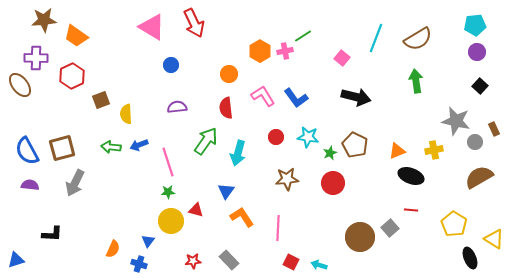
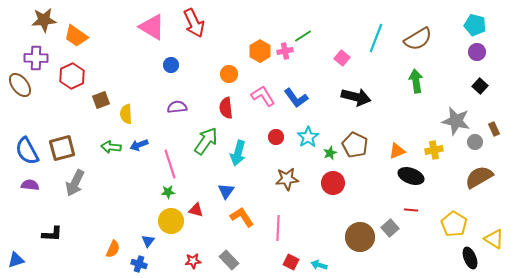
cyan pentagon at (475, 25): rotated 20 degrees clockwise
cyan star at (308, 137): rotated 30 degrees clockwise
pink line at (168, 162): moved 2 px right, 2 px down
